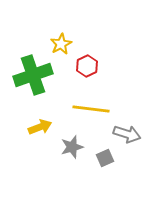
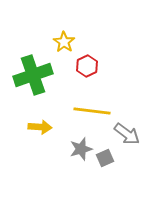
yellow star: moved 3 px right, 2 px up; rotated 10 degrees counterclockwise
yellow line: moved 1 px right, 2 px down
yellow arrow: rotated 25 degrees clockwise
gray arrow: rotated 20 degrees clockwise
gray star: moved 9 px right, 2 px down
